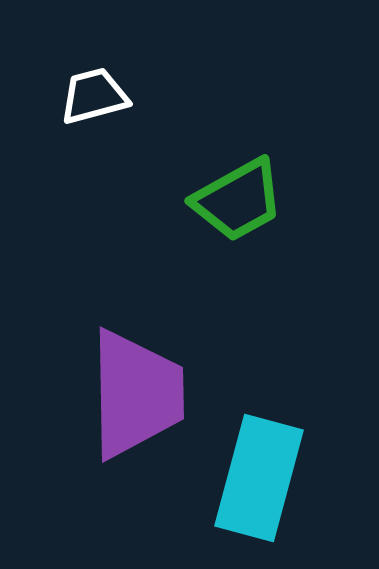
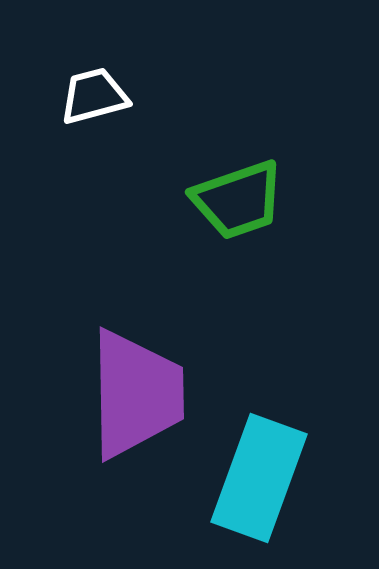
green trapezoid: rotated 10 degrees clockwise
cyan rectangle: rotated 5 degrees clockwise
